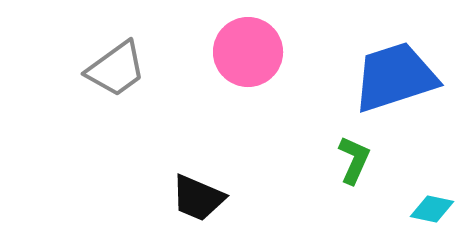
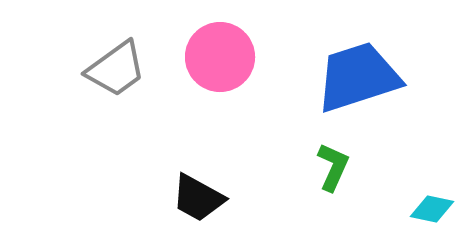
pink circle: moved 28 px left, 5 px down
blue trapezoid: moved 37 px left
green L-shape: moved 21 px left, 7 px down
black trapezoid: rotated 6 degrees clockwise
